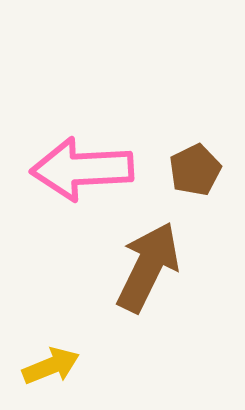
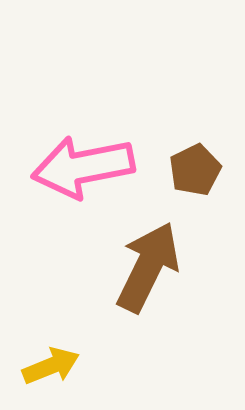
pink arrow: moved 1 px right, 2 px up; rotated 8 degrees counterclockwise
